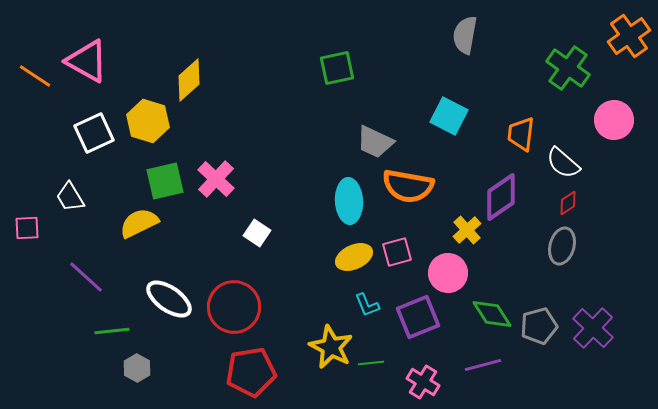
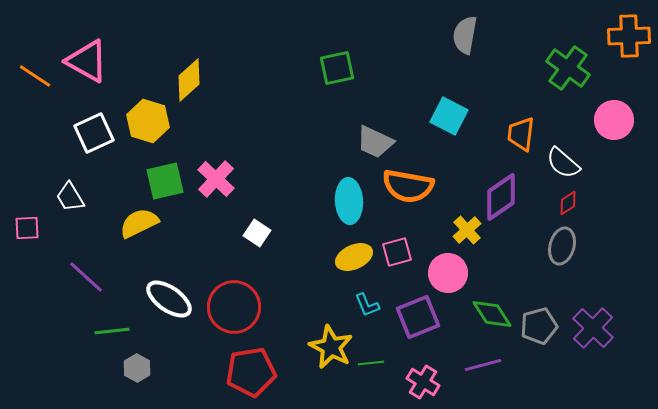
orange cross at (629, 36): rotated 33 degrees clockwise
